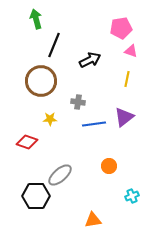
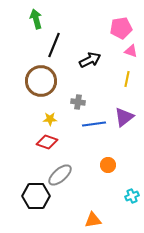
red diamond: moved 20 px right
orange circle: moved 1 px left, 1 px up
